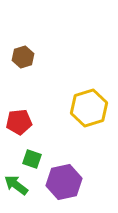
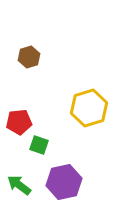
brown hexagon: moved 6 px right
green square: moved 7 px right, 14 px up
green arrow: moved 3 px right
